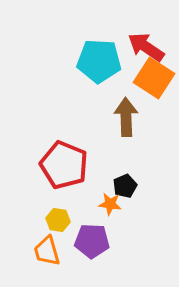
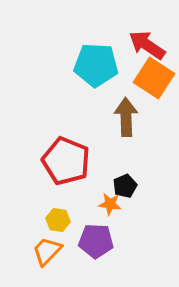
red arrow: moved 1 px right, 2 px up
cyan pentagon: moved 3 px left, 4 px down
red pentagon: moved 2 px right, 4 px up
purple pentagon: moved 4 px right
orange trapezoid: rotated 60 degrees clockwise
